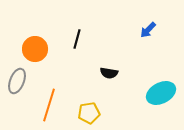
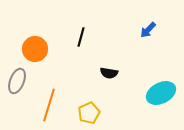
black line: moved 4 px right, 2 px up
yellow pentagon: rotated 15 degrees counterclockwise
